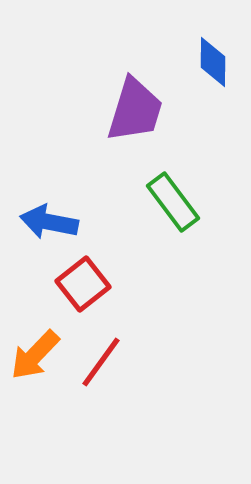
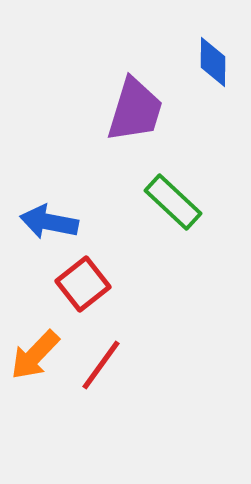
green rectangle: rotated 10 degrees counterclockwise
red line: moved 3 px down
